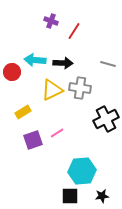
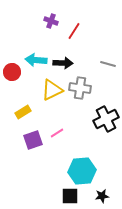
cyan arrow: moved 1 px right
